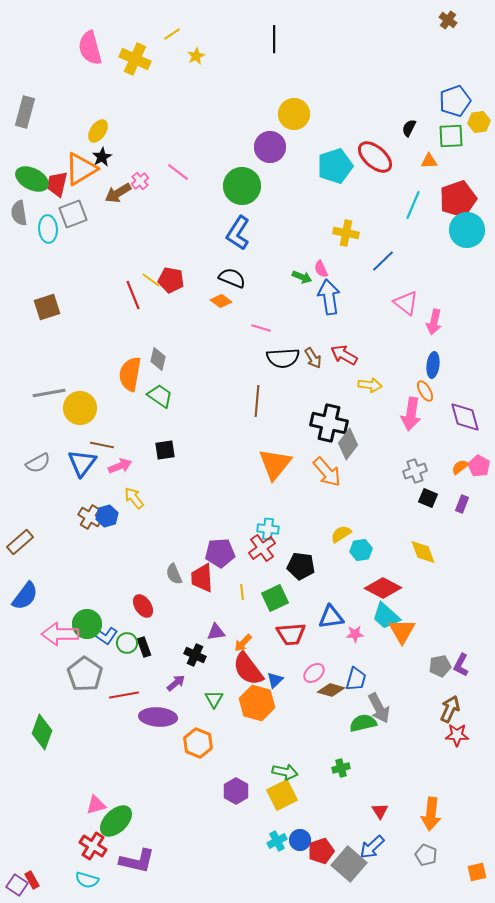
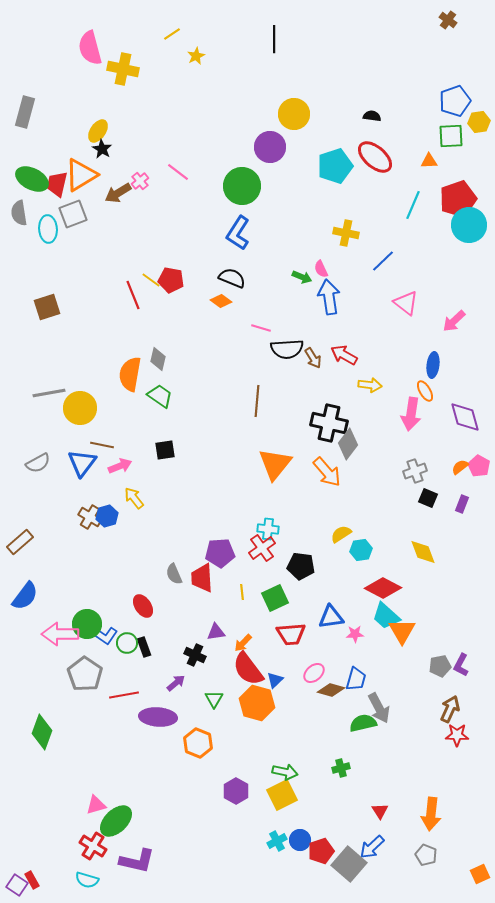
yellow cross at (135, 59): moved 12 px left, 10 px down; rotated 12 degrees counterclockwise
black semicircle at (409, 128): moved 37 px left, 12 px up; rotated 72 degrees clockwise
black star at (102, 157): moved 8 px up; rotated 12 degrees counterclockwise
orange triangle at (81, 169): moved 6 px down
cyan circle at (467, 230): moved 2 px right, 5 px up
pink arrow at (434, 322): moved 20 px right, 1 px up; rotated 35 degrees clockwise
black semicircle at (283, 358): moved 4 px right, 9 px up
orange square at (477, 872): moved 3 px right, 2 px down; rotated 12 degrees counterclockwise
